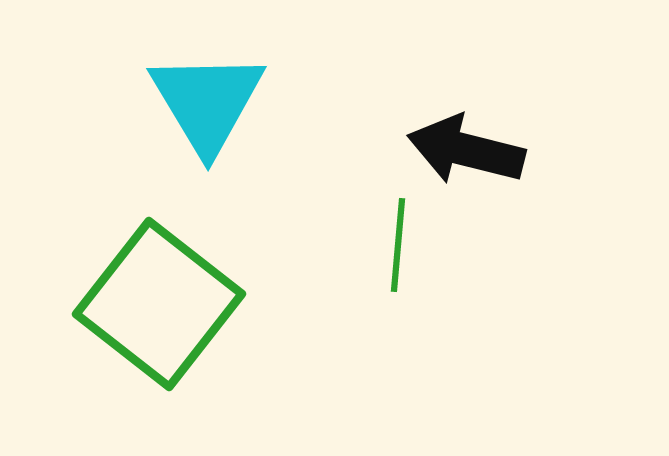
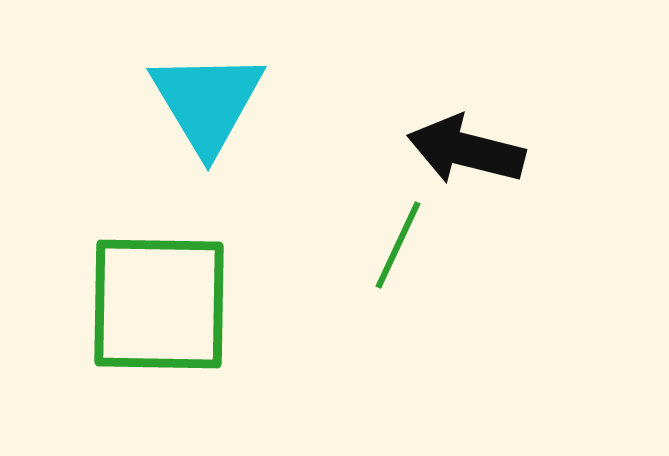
green line: rotated 20 degrees clockwise
green square: rotated 37 degrees counterclockwise
